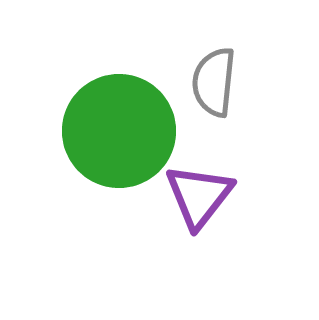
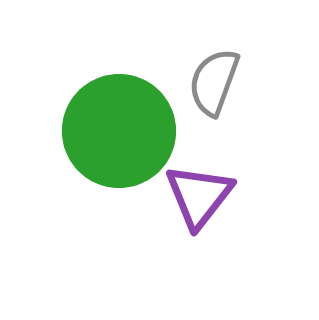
gray semicircle: rotated 14 degrees clockwise
